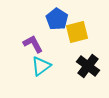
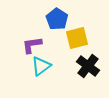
yellow square: moved 6 px down
purple L-shape: moved 1 px left, 1 px down; rotated 70 degrees counterclockwise
